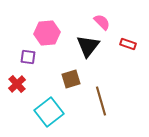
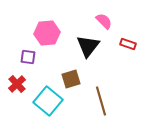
pink semicircle: moved 2 px right, 1 px up
cyan square: moved 1 px left, 11 px up; rotated 12 degrees counterclockwise
